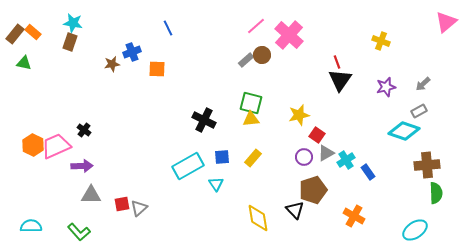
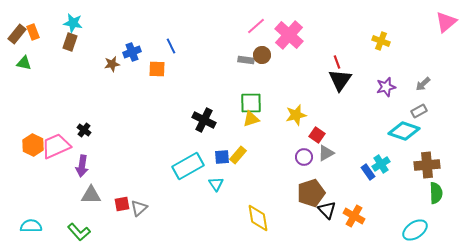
blue line at (168, 28): moved 3 px right, 18 px down
orange rectangle at (33, 32): rotated 28 degrees clockwise
brown rectangle at (15, 34): moved 2 px right
gray rectangle at (246, 60): rotated 49 degrees clockwise
green square at (251, 103): rotated 15 degrees counterclockwise
yellow star at (299, 115): moved 3 px left
yellow triangle at (251, 119): rotated 12 degrees counterclockwise
yellow rectangle at (253, 158): moved 15 px left, 3 px up
cyan cross at (346, 160): moved 35 px right, 4 px down
purple arrow at (82, 166): rotated 100 degrees clockwise
brown pentagon at (313, 190): moved 2 px left, 3 px down
black triangle at (295, 210): moved 32 px right
